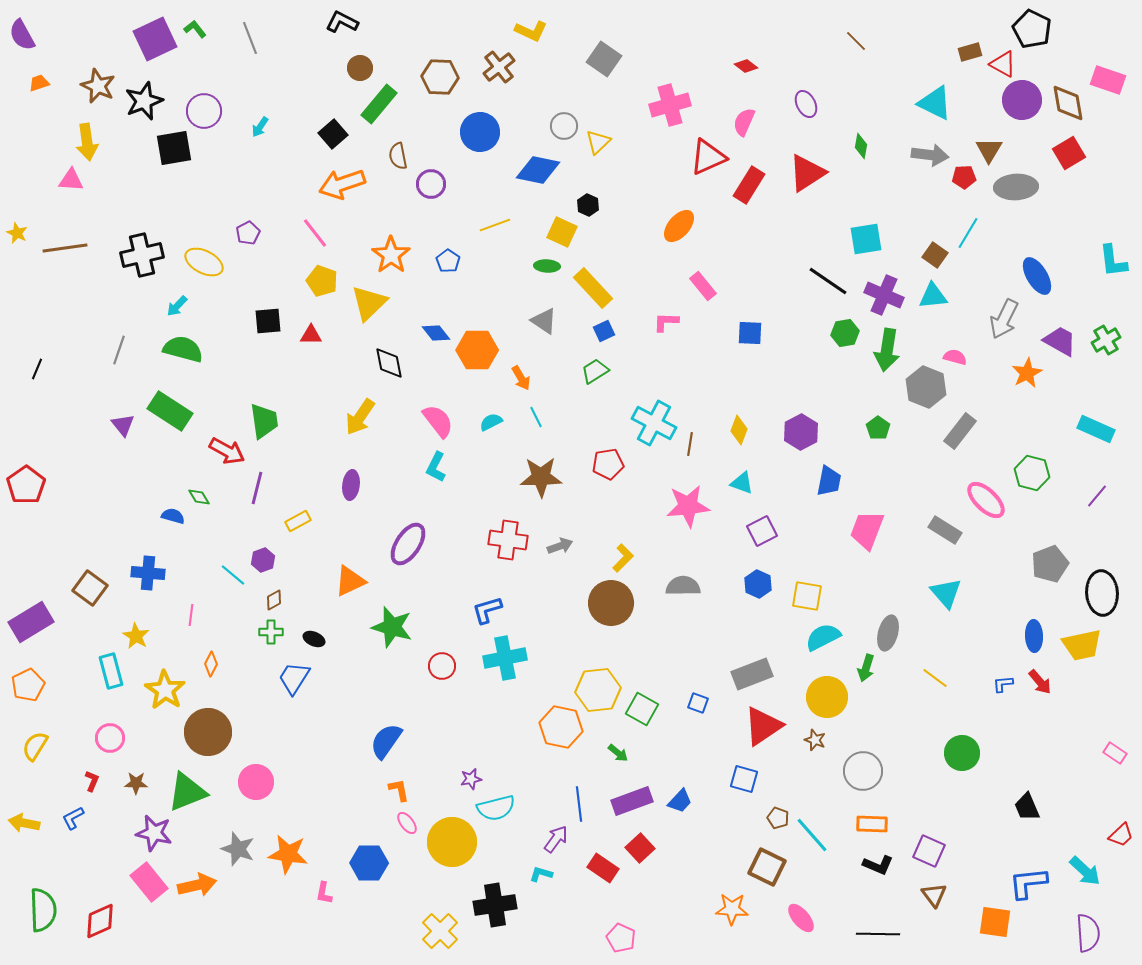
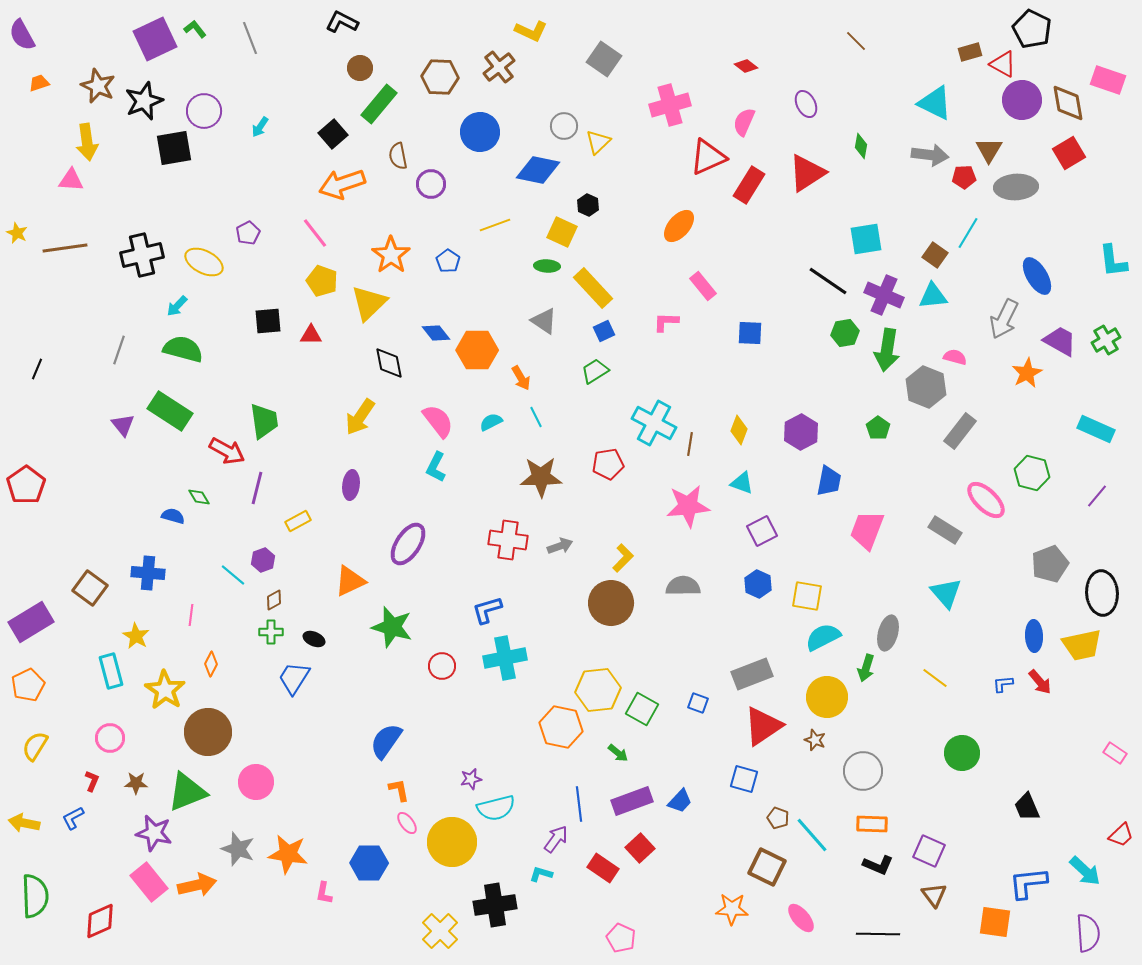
green semicircle at (43, 910): moved 8 px left, 14 px up
